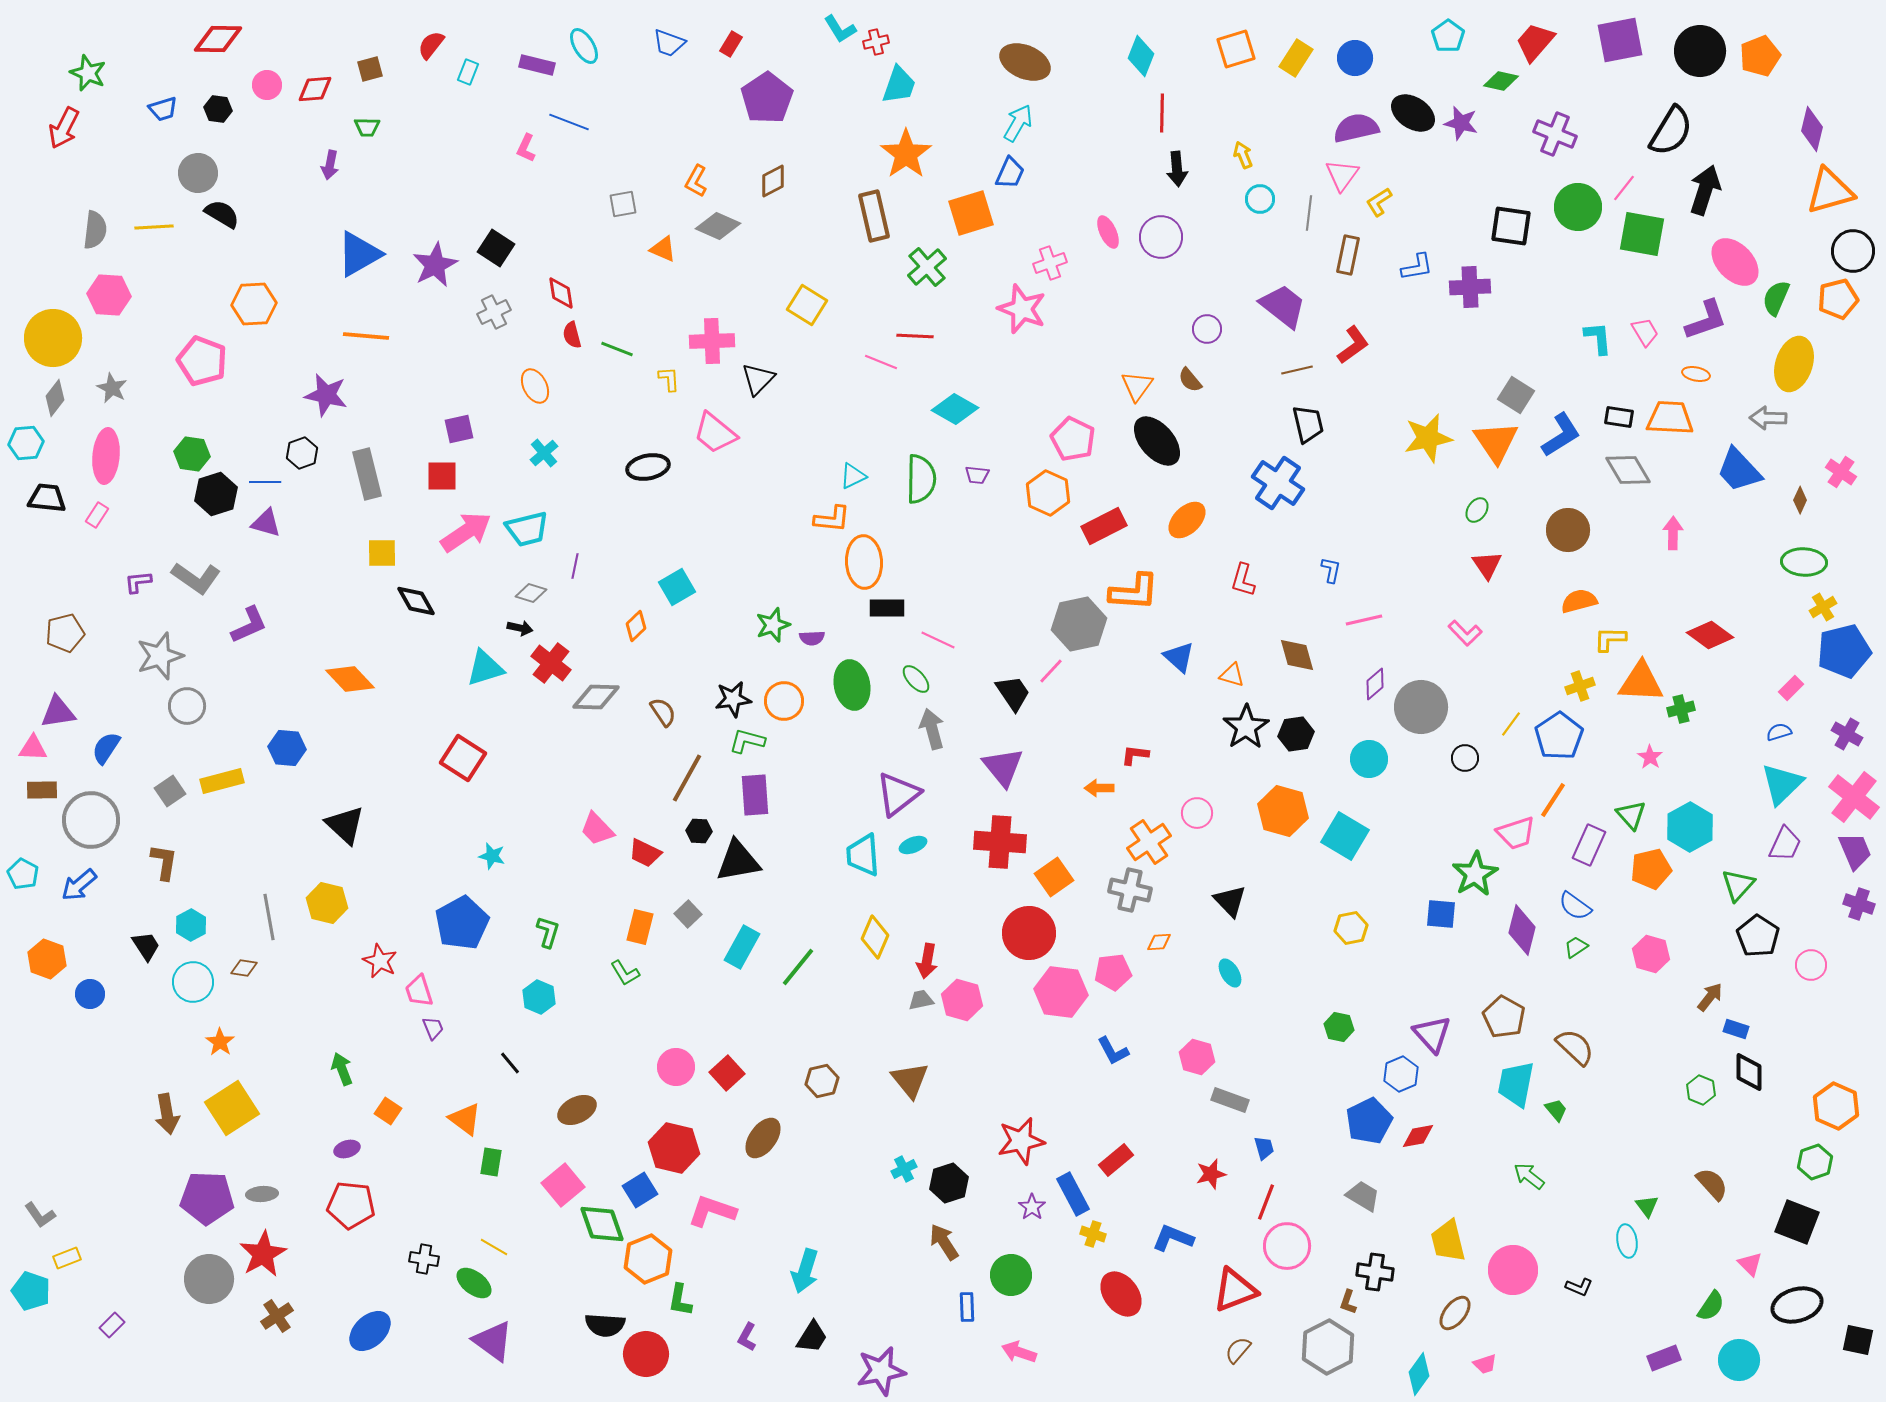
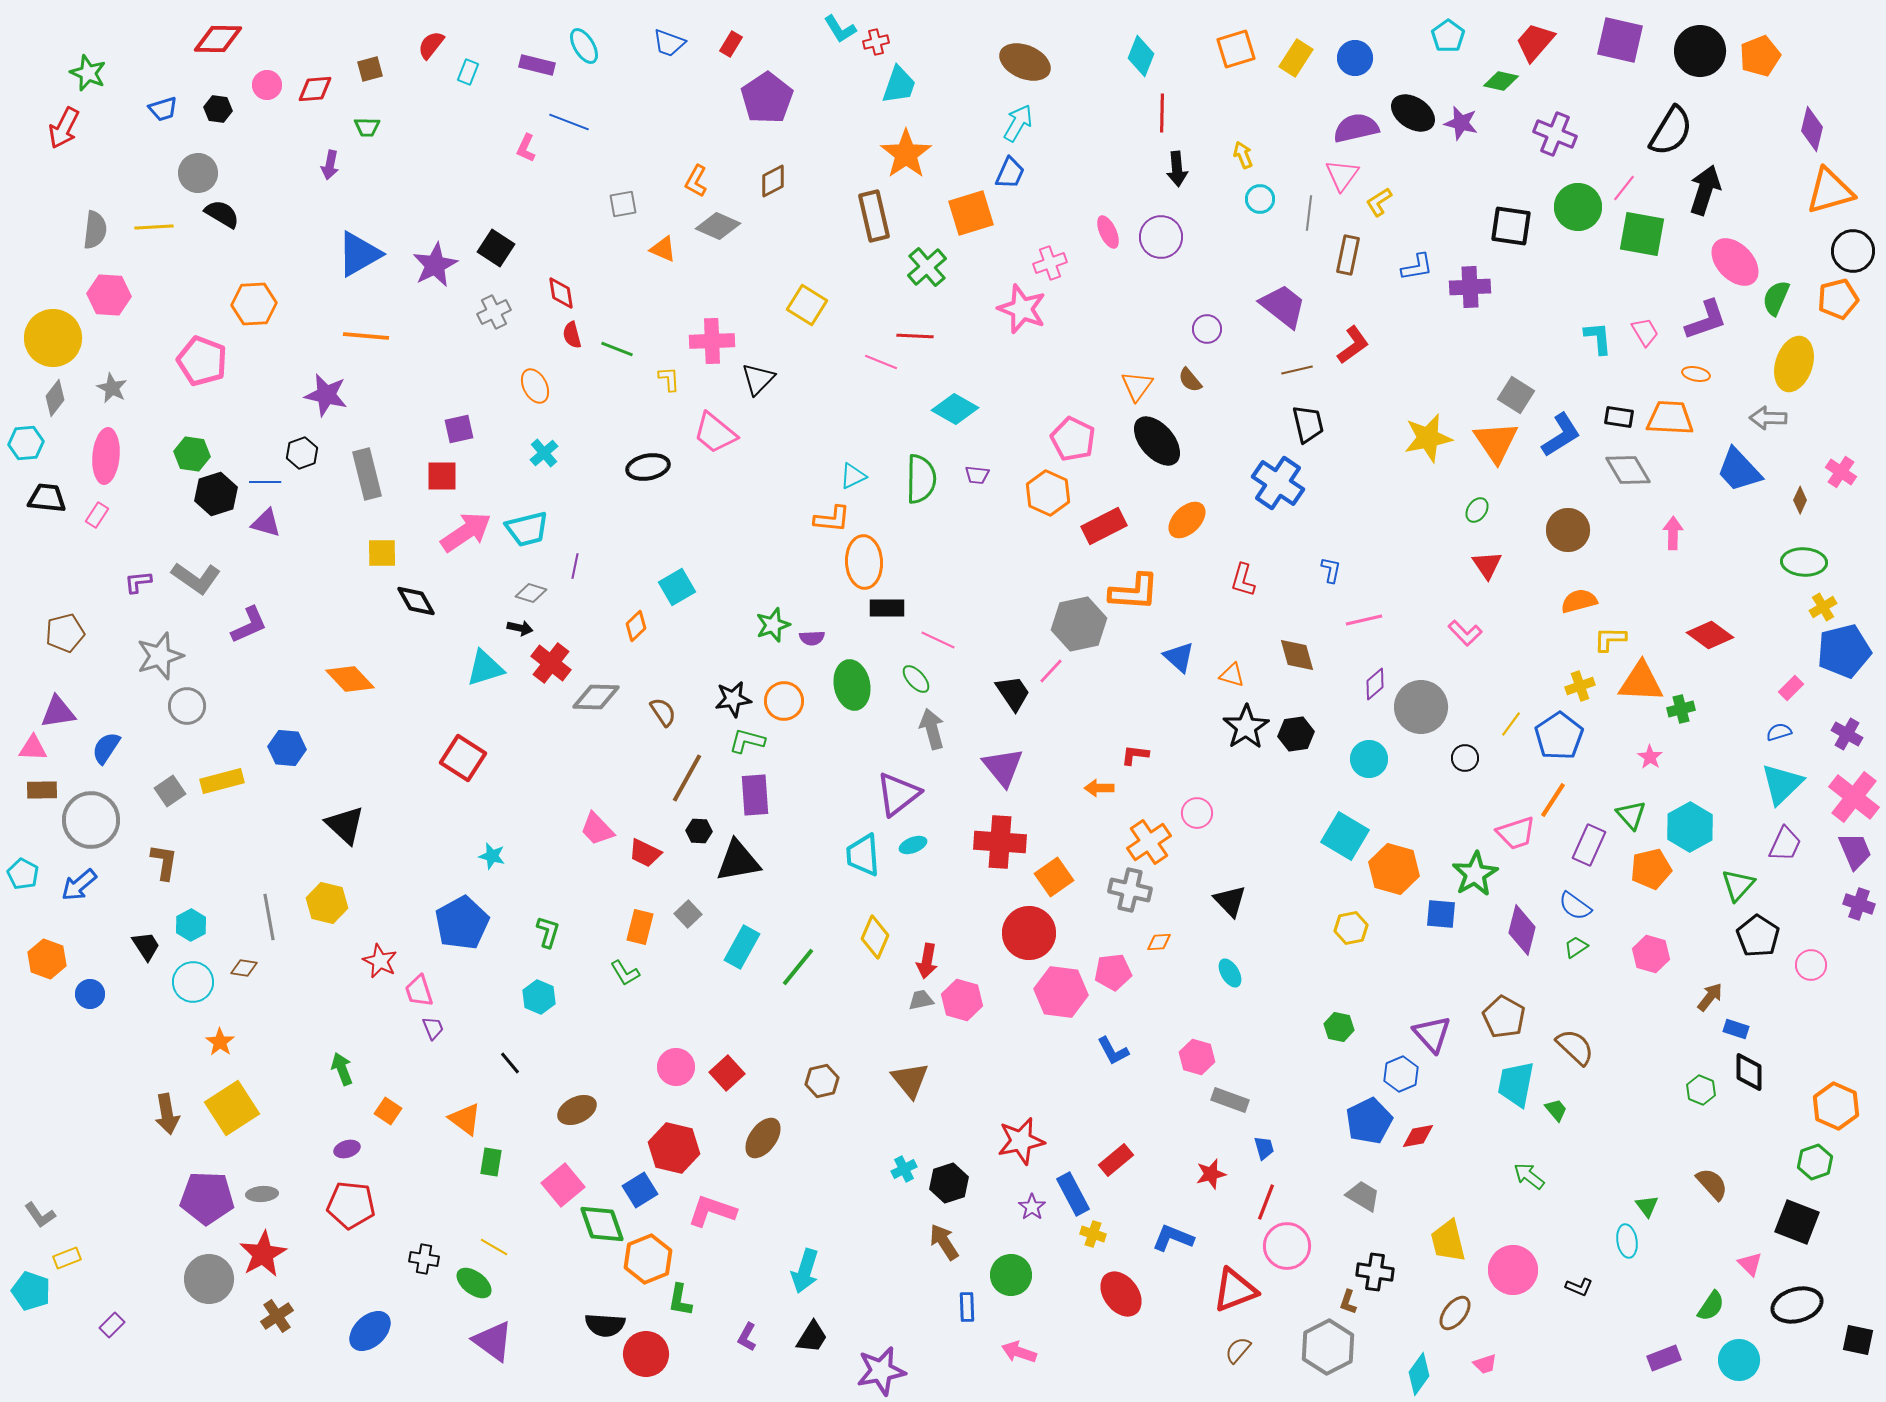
purple square at (1620, 40): rotated 24 degrees clockwise
orange hexagon at (1283, 811): moved 111 px right, 58 px down
